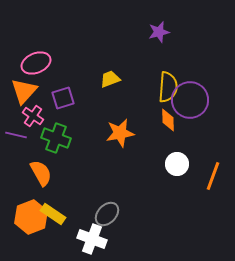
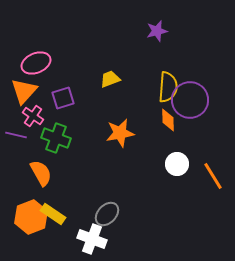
purple star: moved 2 px left, 1 px up
orange line: rotated 52 degrees counterclockwise
